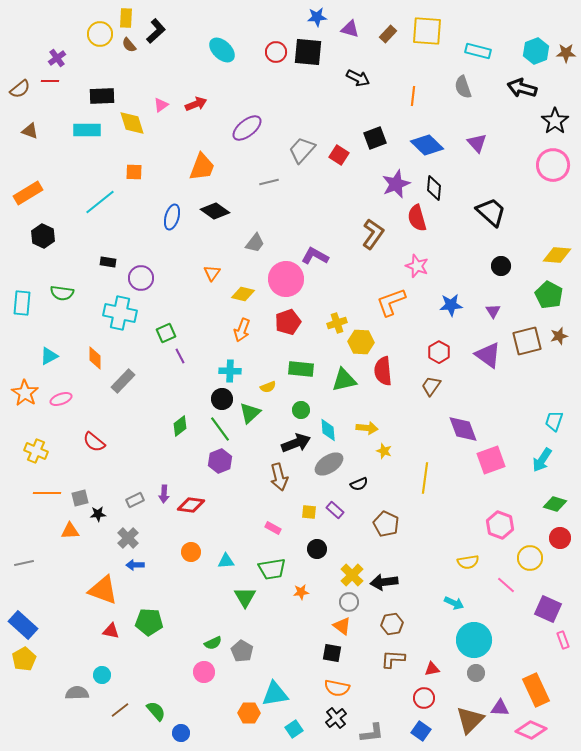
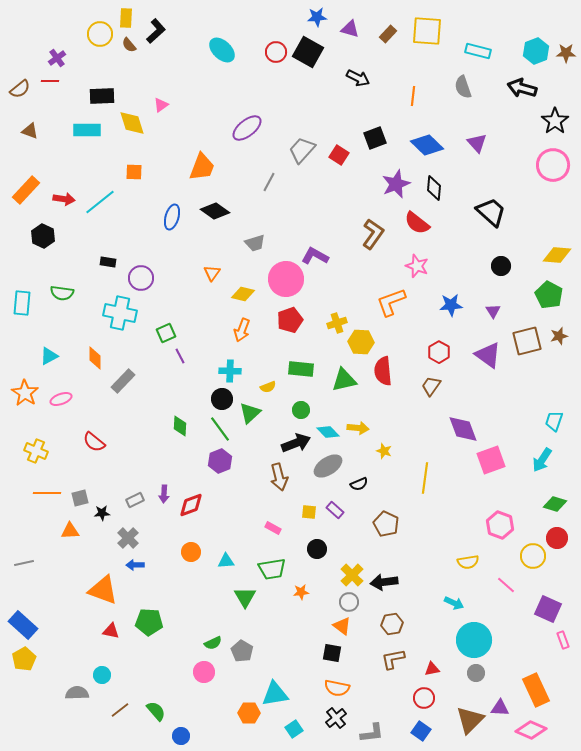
black square at (308, 52): rotated 24 degrees clockwise
red arrow at (196, 104): moved 132 px left, 95 px down; rotated 30 degrees clockwise
gray line at (269, 182): rotated 48 degrees counterclockwise
orange rectangle at (28, 193): moved 2 px left, 3 px up; rotated 16 degrees counterclockwise
red semicircle at (417, 218): moved 5 px down; rotated 36 degrees counterclockwise
gray trapezoid at (255, 243): rotated 35 degrees clockwise
red pentagon at (288, 322): moved 2 px right, 2 px up
green diamond at (180, 426): rotated 50 degrees counterclockwise
yellow arrow at (367, 428): moved 9 px left
cyan diamond at (328, 430): moved 2 px down; rotated 40 degrees counterclockwise
gray ellipse at (329, 464): moved 1 px left, 2 px down
red diamond at (191, 505): rotated 28 degrees counterclockwise
black star at (98, 514): moved 4 px right, 1 px up
red circle at (560, 538): moved 3 px left
yellow circle at (530, 558): moved 3 px right, 2 px up
brown L-shape at (393, 659): rotated 15 degrees counterclockwise
blue circle at (181, 733): moved 3 px down
